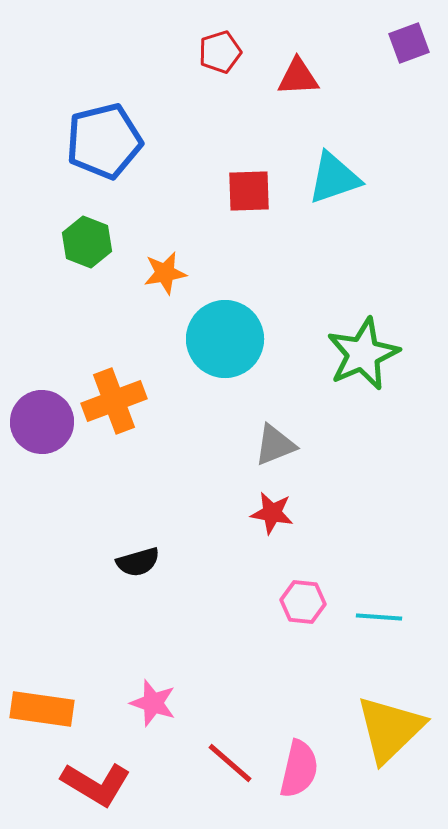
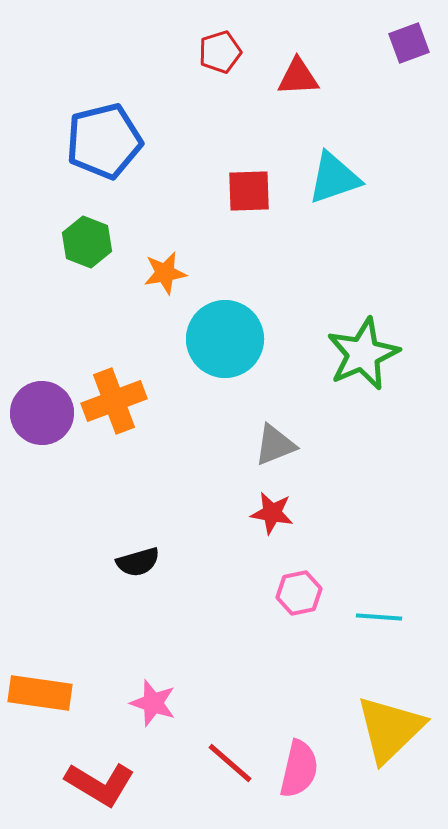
purple circle: moved 9 px up
pink hexagon: moved 4 px left, 9 px up; rotated 18 degrees counterclockwise
orange rectangle: moved 2 px left, 16 px up
red L-shape: moved 4 px right
